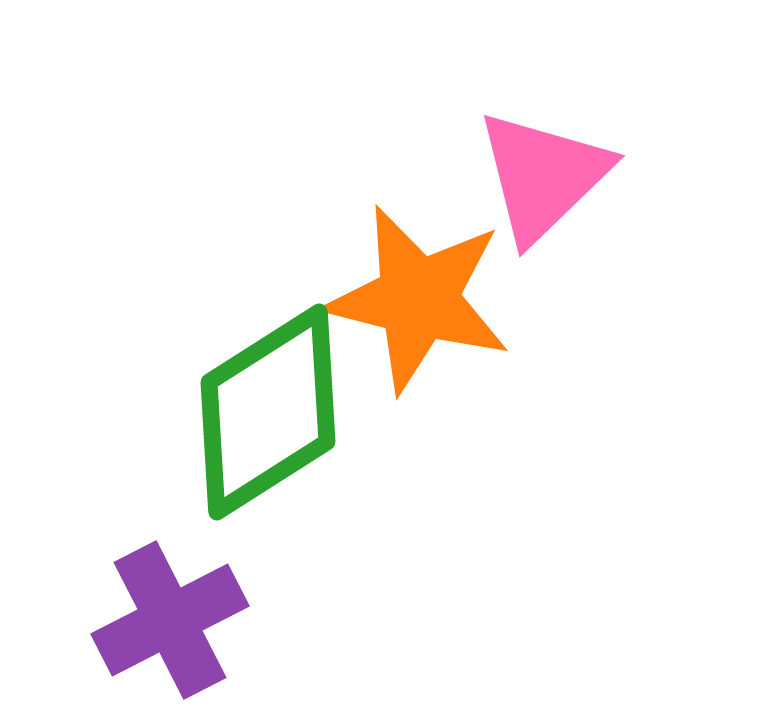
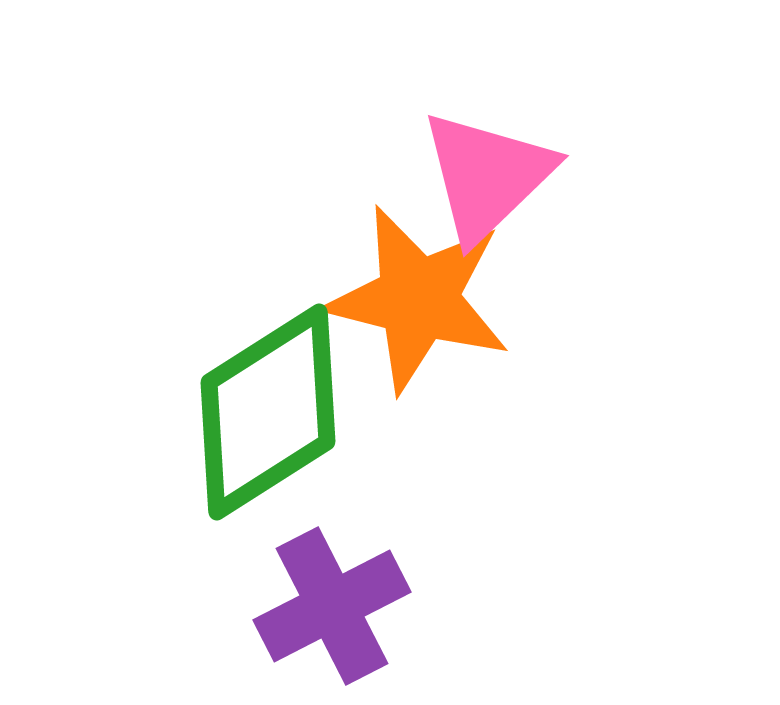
pink triangle: moved 56 px left
purple cross: moved 162 px right, 14 px up
